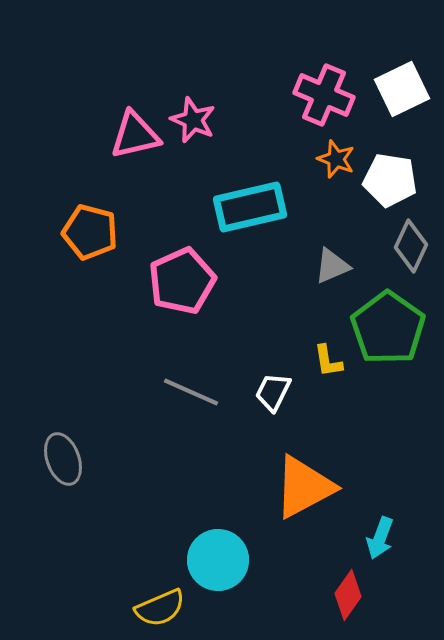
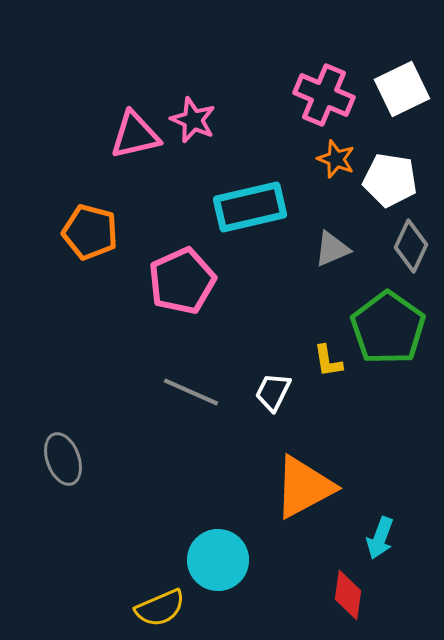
gray triangle: moved 17 px up
red diamond: rotated 27 degrees counterclockwise
